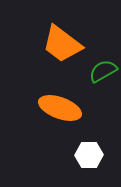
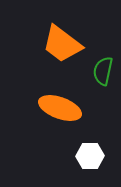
green semicircle: rotated 48 degrees counterclockwise
white hexagon: moved 1 px right, 1 px down
